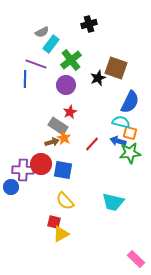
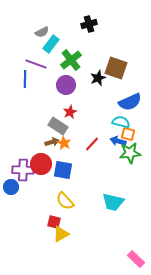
blue semicircle: rotated 40 degrees clockwise
orange square: moved 2 px left, 1 px down
orange star: moved 5 px down
